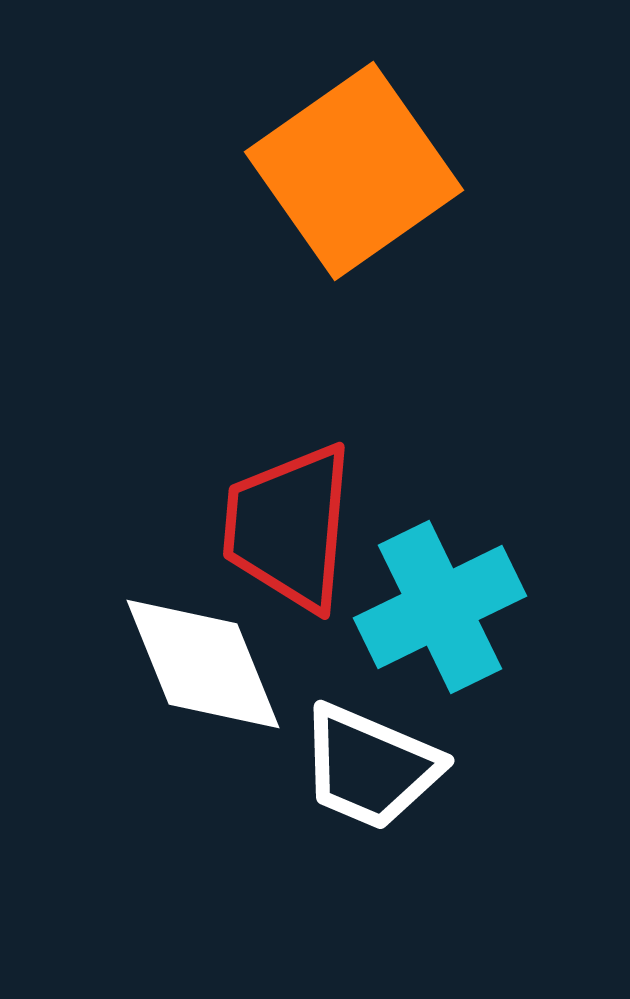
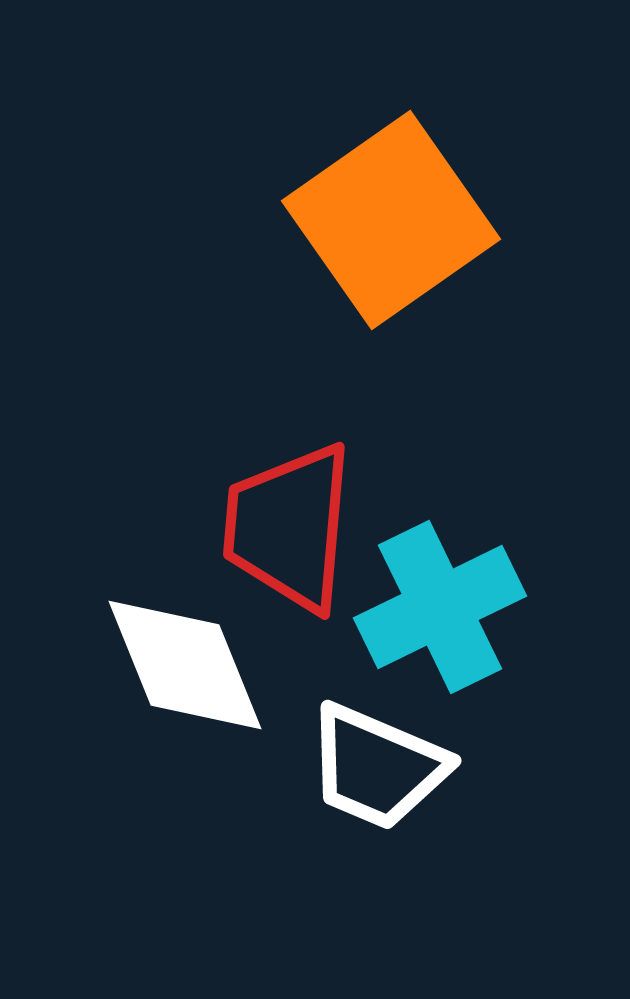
orange square: moved 37 px right, 49 px down
white diamond: moved 18 px left, 1 px down
white trapezoid: moved 7 px right
